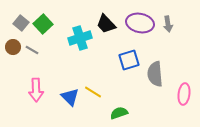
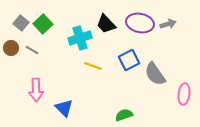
gray arrow: rotated 98 degrees counterclockwise
brown circle: moved 2 px left, 1 px down
blue square: rotated 10 degrees counterclockwise
gray semicircle: rotated 30 degrees counterclockwise
yellow line: moved 26 px up; rotated 12 degrees counterclockwise
blue triangle: moved 6 px left, 11 px down
green semicircle: moved 5 px right, 2 px down
